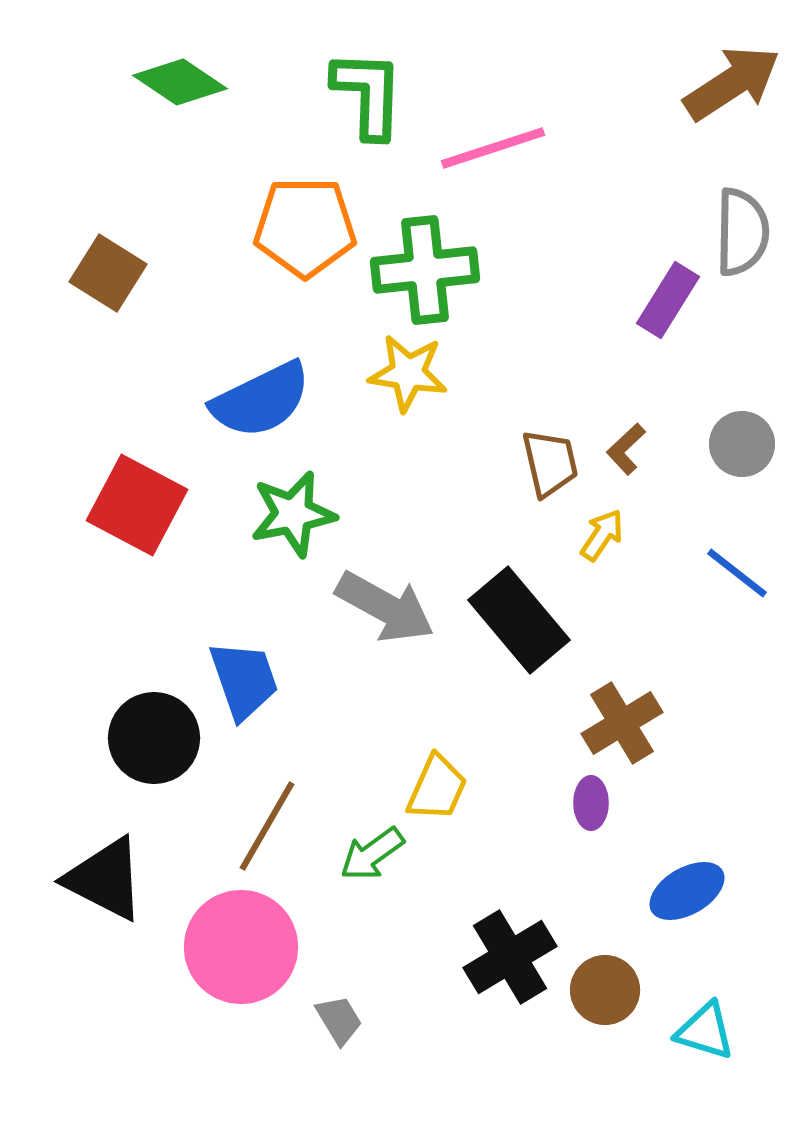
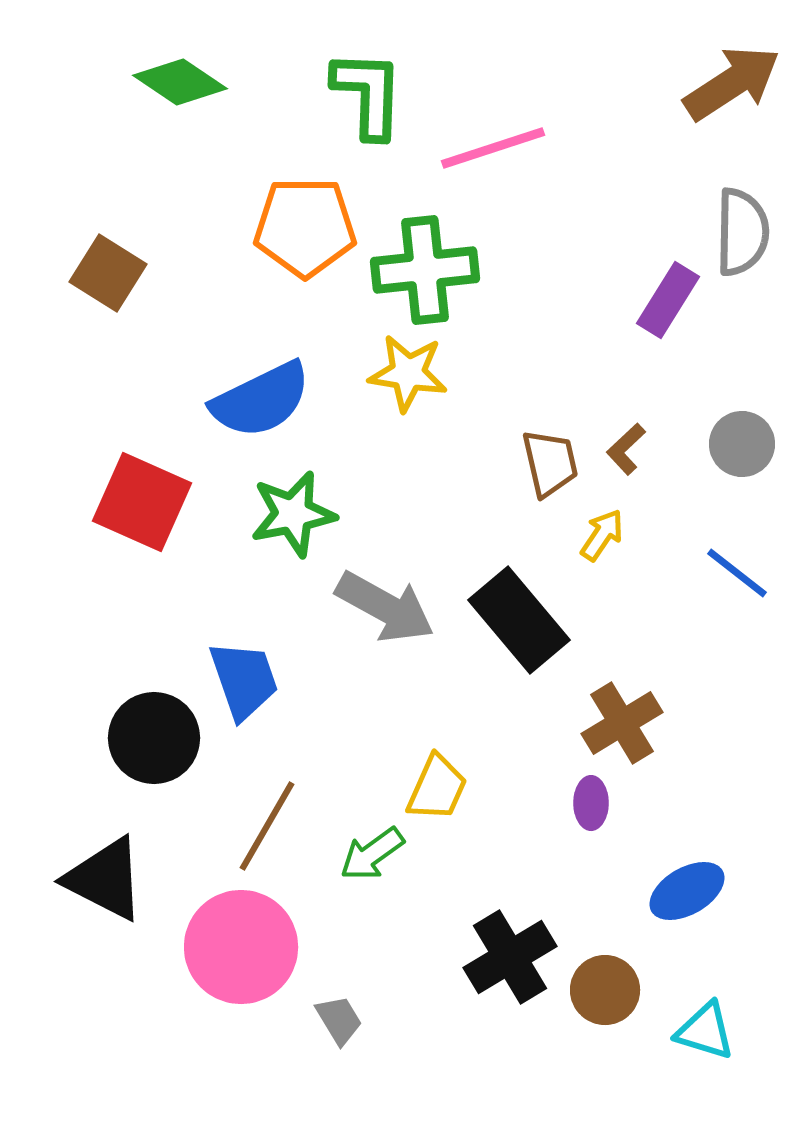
red square: moved 5 px right, 3 px up; rotated 4 degrees counterclockwise
